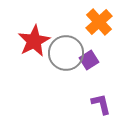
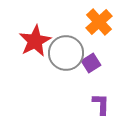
red star: moved 1 px right
purple square: moved 2 px right, 3 px down
purple L-shape: rotated 15 degrees clockwise
